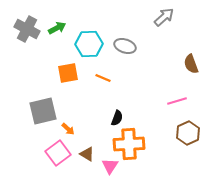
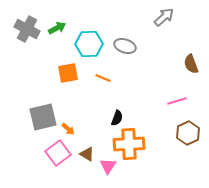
gray square: moved 6 px down
pink triangle: moved 2 px left
